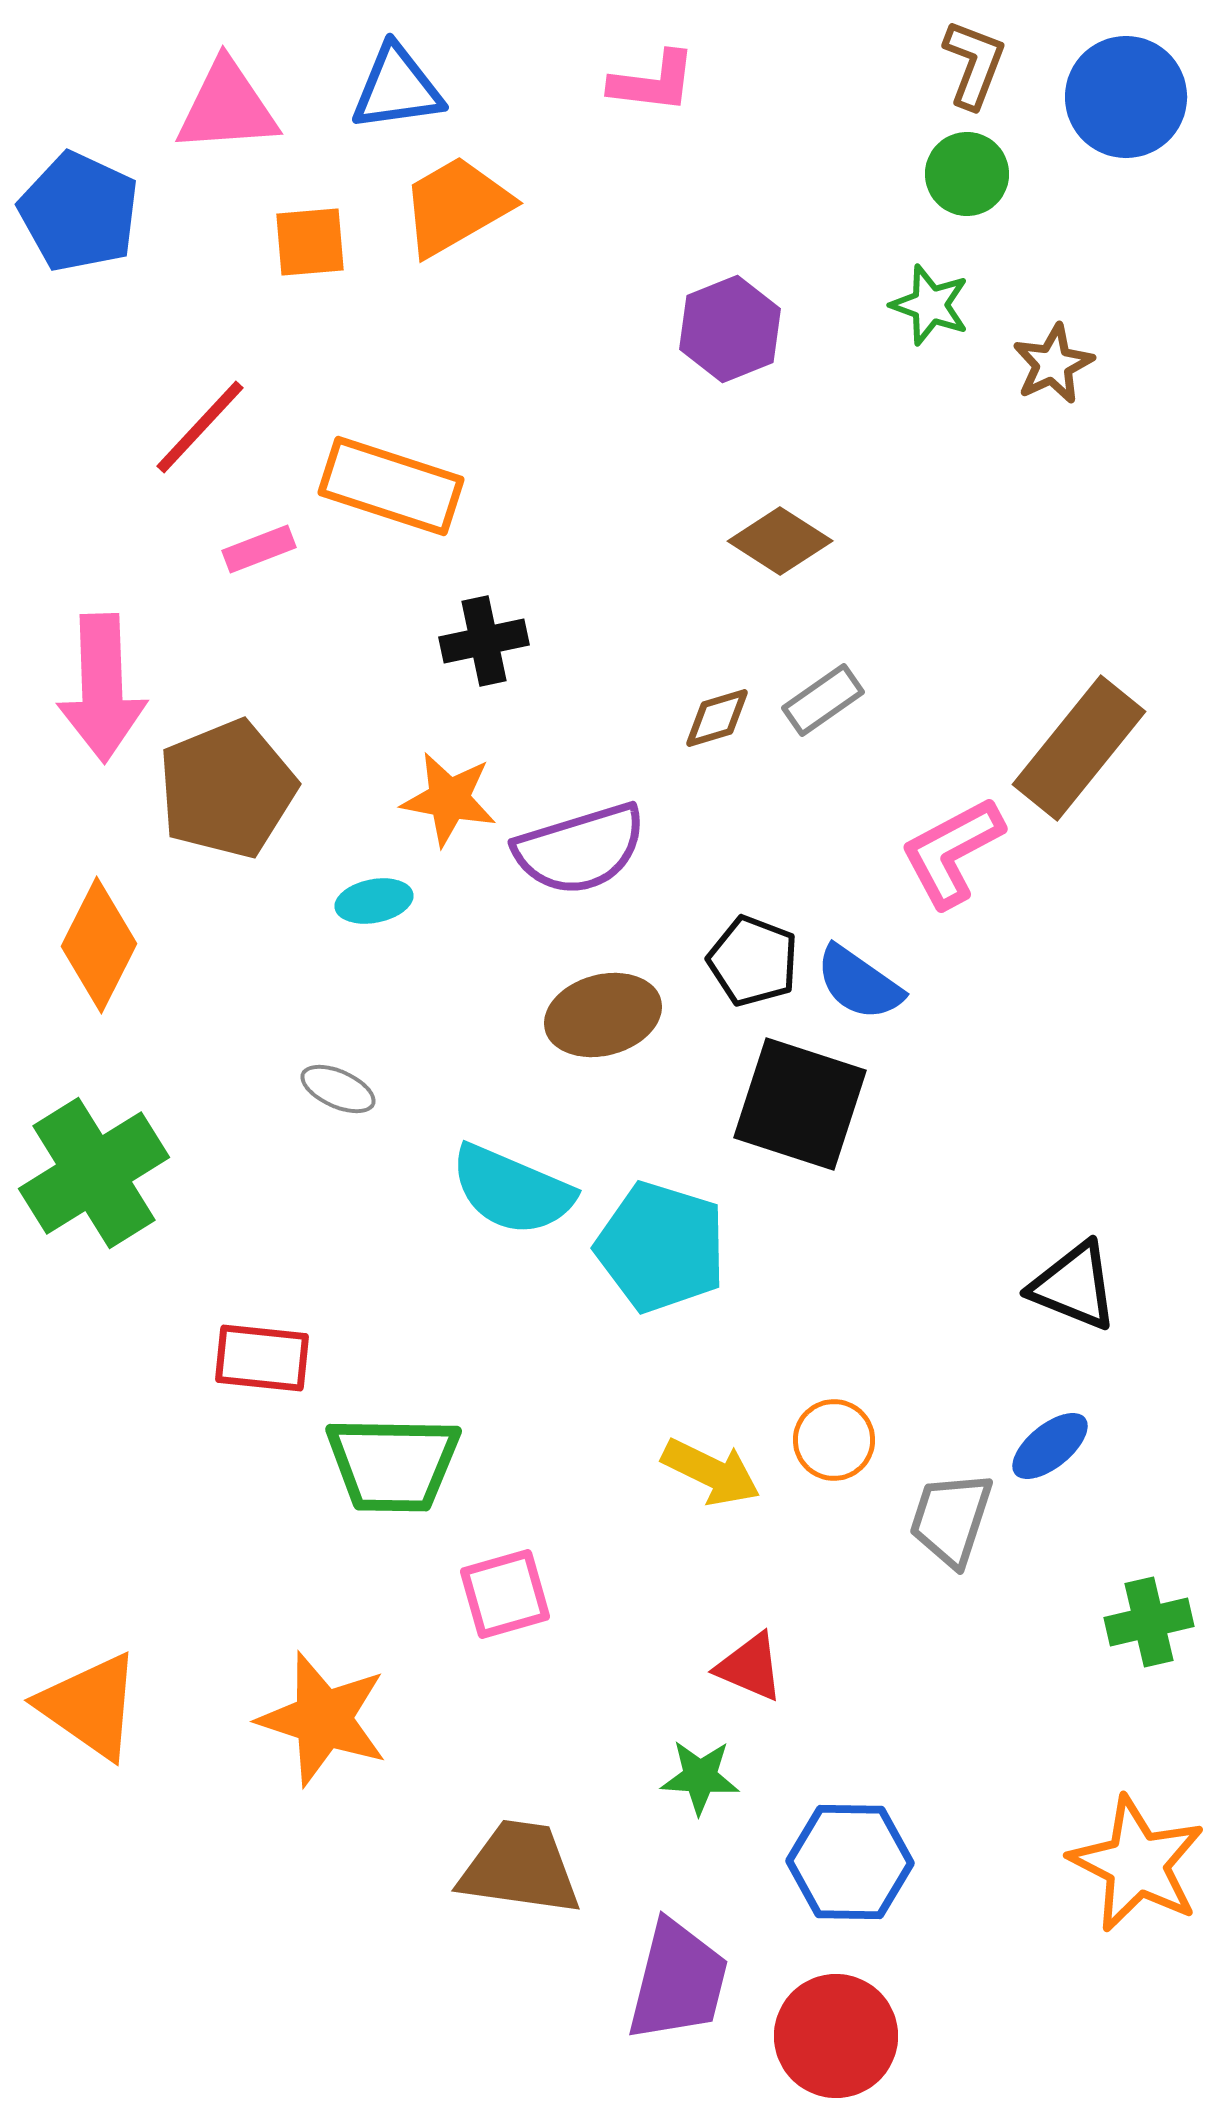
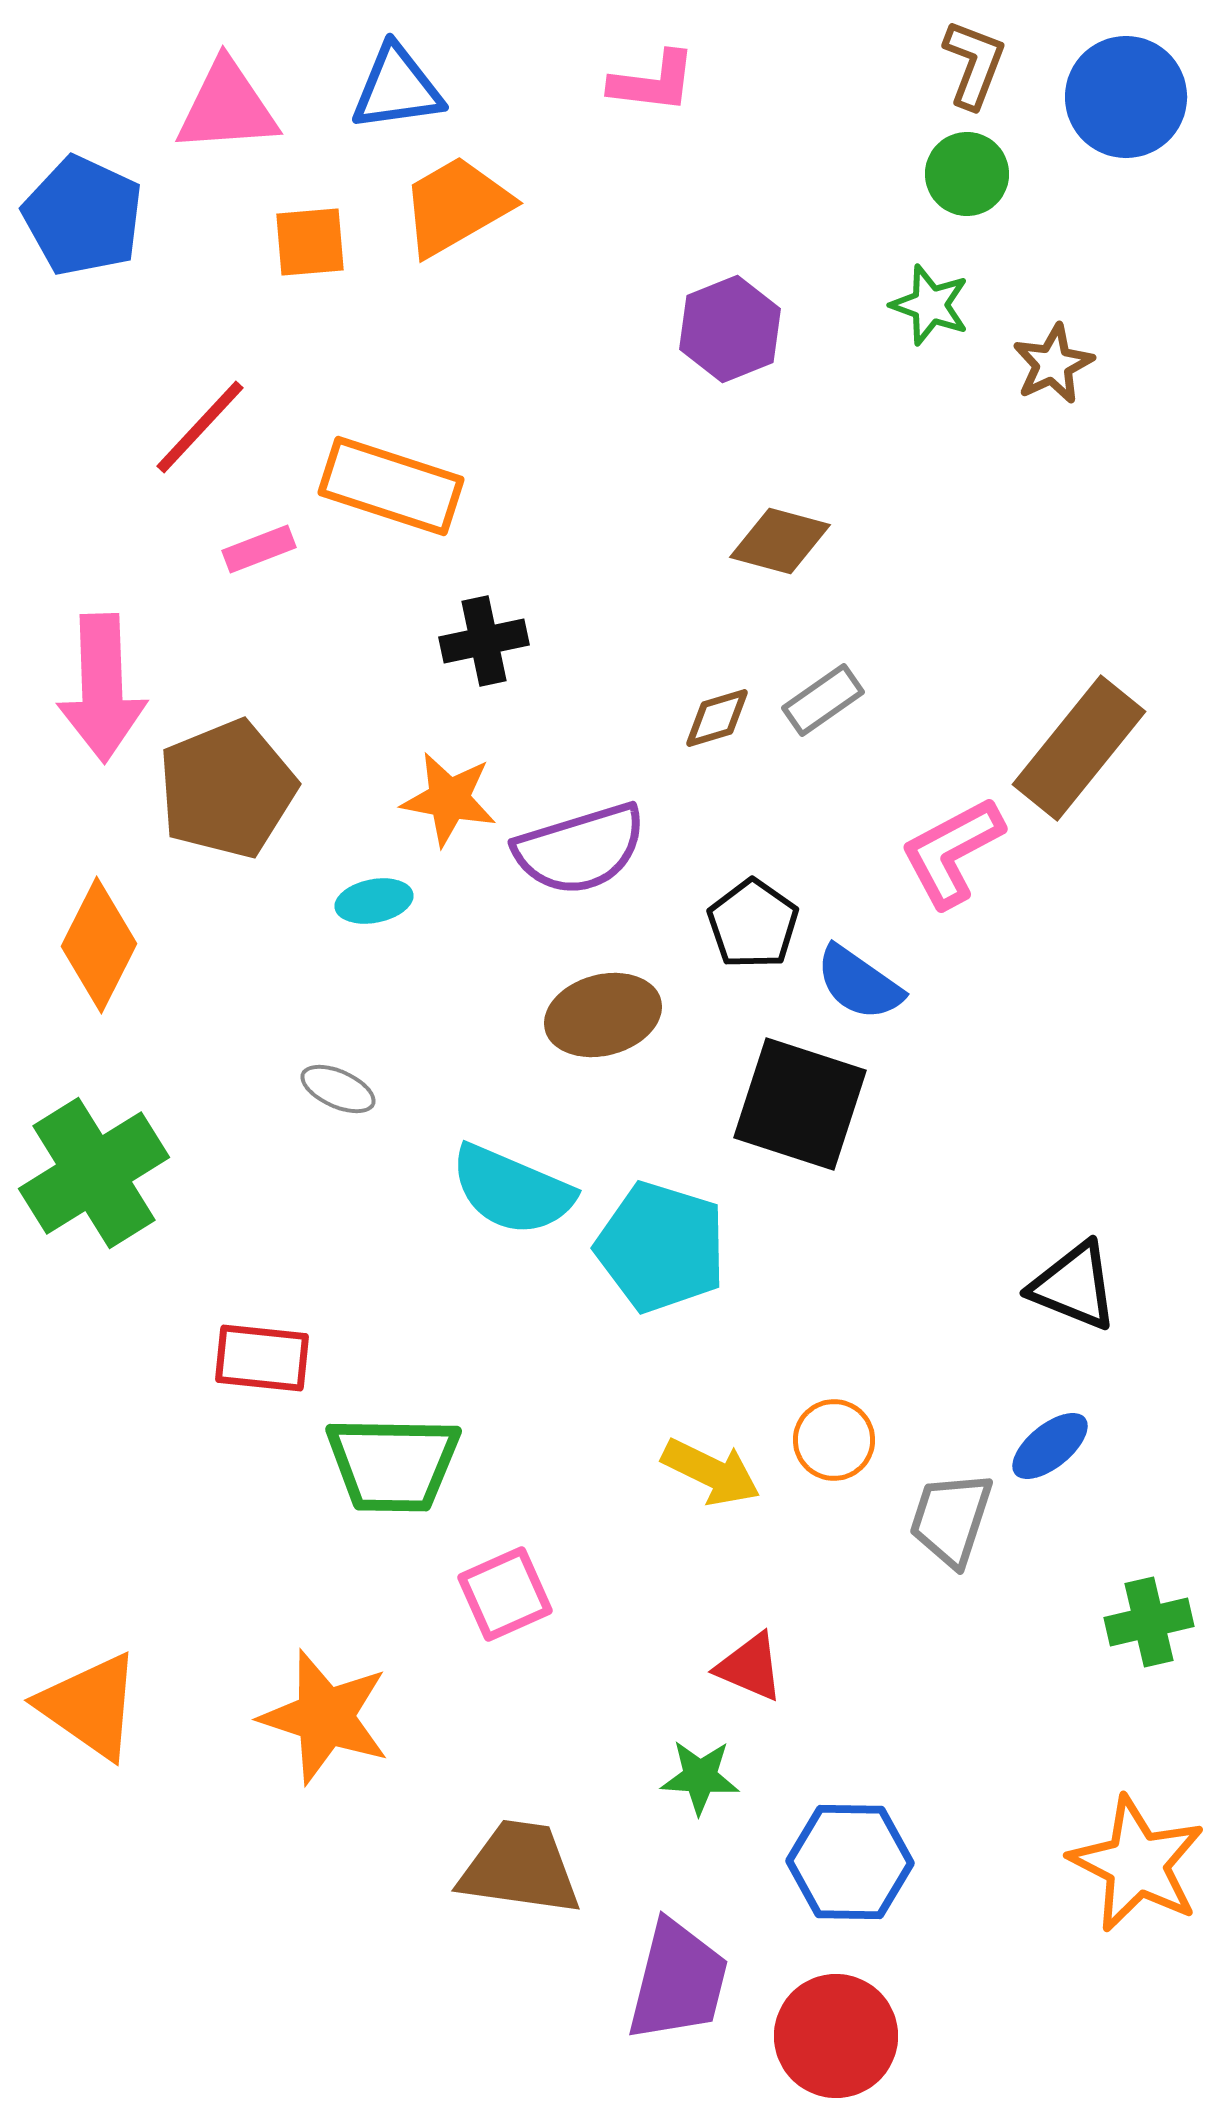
blue pentagon at (79, 212): moved 4 px right, 4 px down
brown diamond at (780, 541): rotated 18 degrees counterclockwise
black pentagon at (753, 961): moved 37 px up; rotated 14 degrees clockwise
pink square at (505, 1594): rotated 8 degrees counterclockwise
orange star at (323, 1719): moved 2 px right, 2 px up
